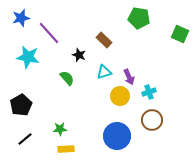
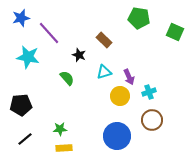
green square: moved 5 px left, 2 px up
black pentagon: rotated 25 degrees clockwise
yellow rectangle: moved 2 px left, 1 px up
